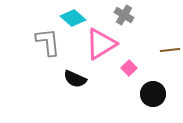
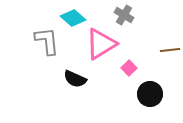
gray L-shape: moved 1 px left, 1 px up
black circle: moved 3 px left
